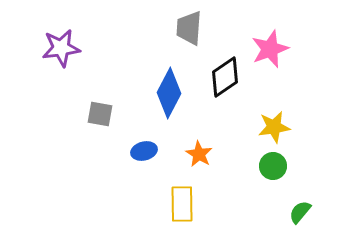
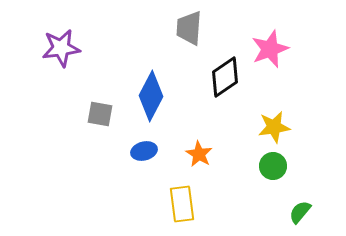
blue diamond: moved 18 px left, 3 px down
yellow rectangle: rotated 6 degrees counterclockwise
